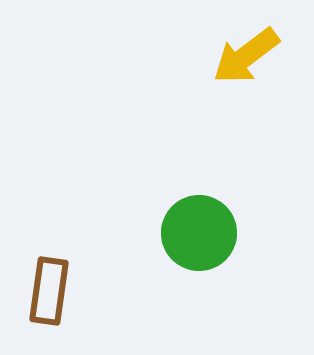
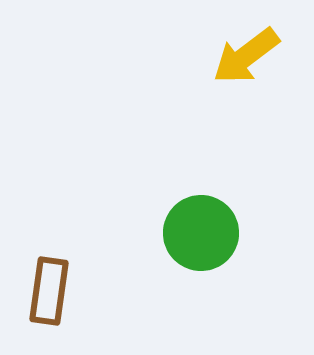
green circle: moved 2 px right
